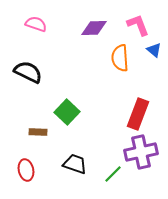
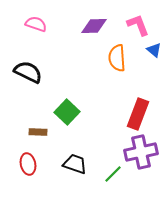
purple diamond: moved 2 px up
orange semicircle: moved 3 px left
red ellipse: moved 2 px right, 6 px up
